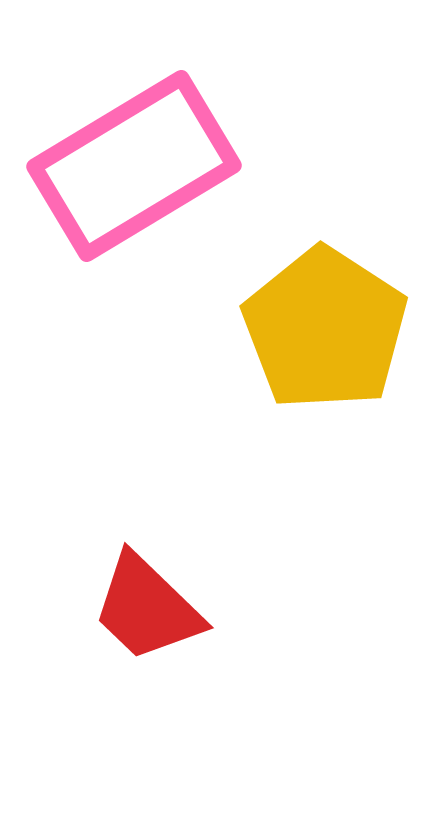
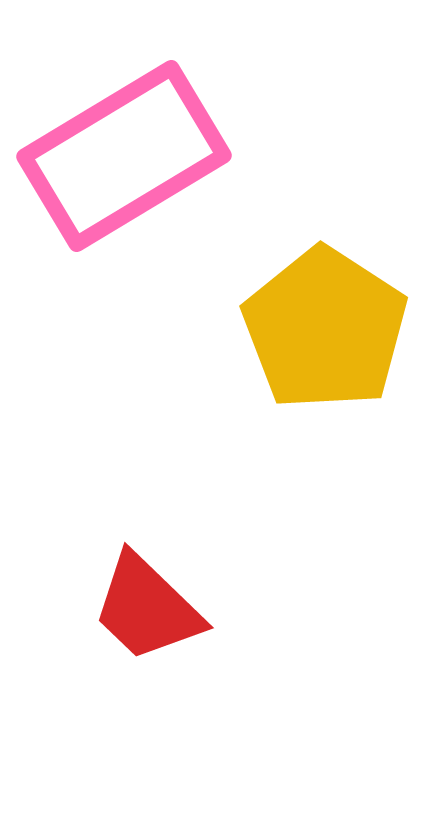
pink rectangle: moved 10 px left, 10 px up
